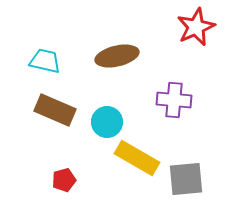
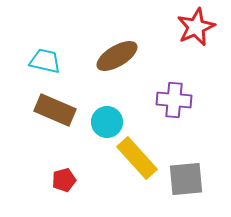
brown ellipse: rotated 18 degrees counterclockwise
yellow rectangle: rotated 18 degrees clockwise
